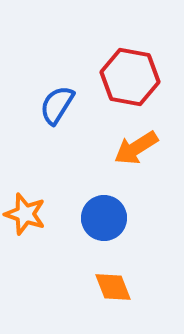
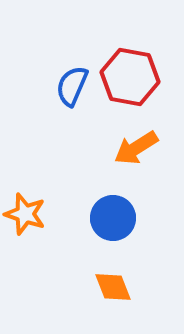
blue semicircle: moved 15 px right, 19 px up; rotated 9 degrees counterclockwise
blue circle: moved 9 px right
